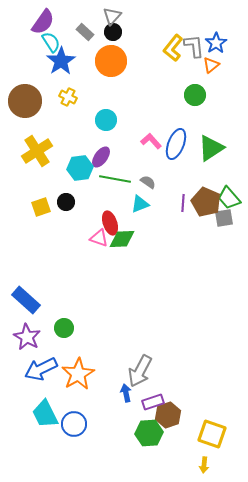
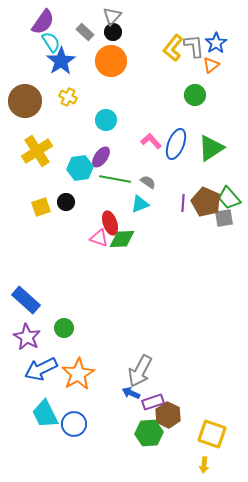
blue arrow at (126, 393): moved 5 px right; rotated 54 degrees counterclockwise
brown hexagon at (168, 415): rotated 15 degrees counterclockwise
